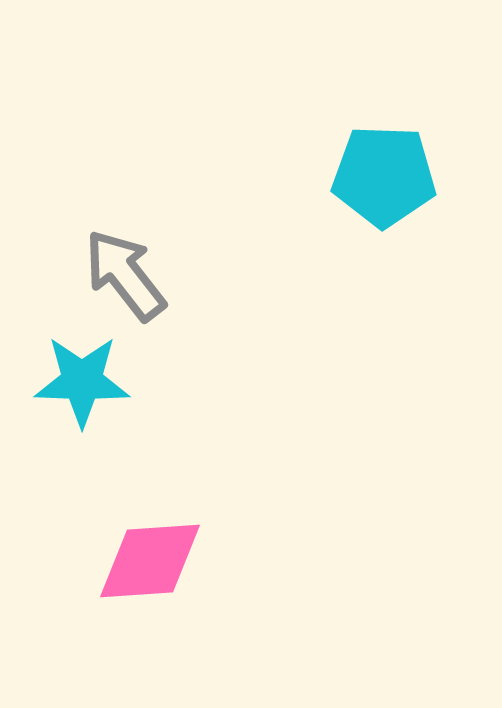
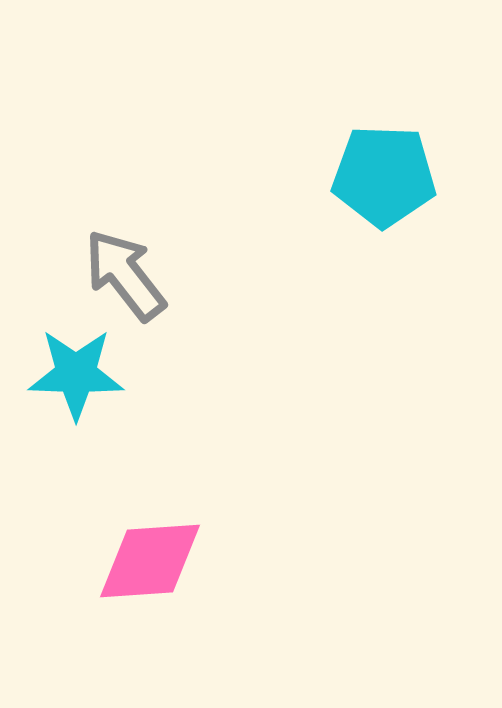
cyan star: moved 6 px left, 7 px up
